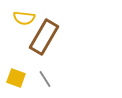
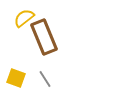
yellow semicircle: rotated 135 degrees clockwise
brown rectangle: rotated 52 degrees counterclockwise
